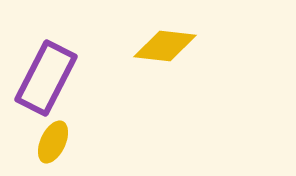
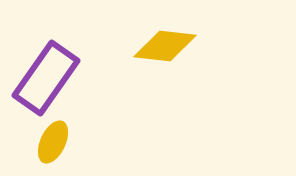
purple rectangle: rotated 8 degrees clockwise
